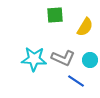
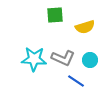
yellow semicircle: rotated 42 degrees clockwise
